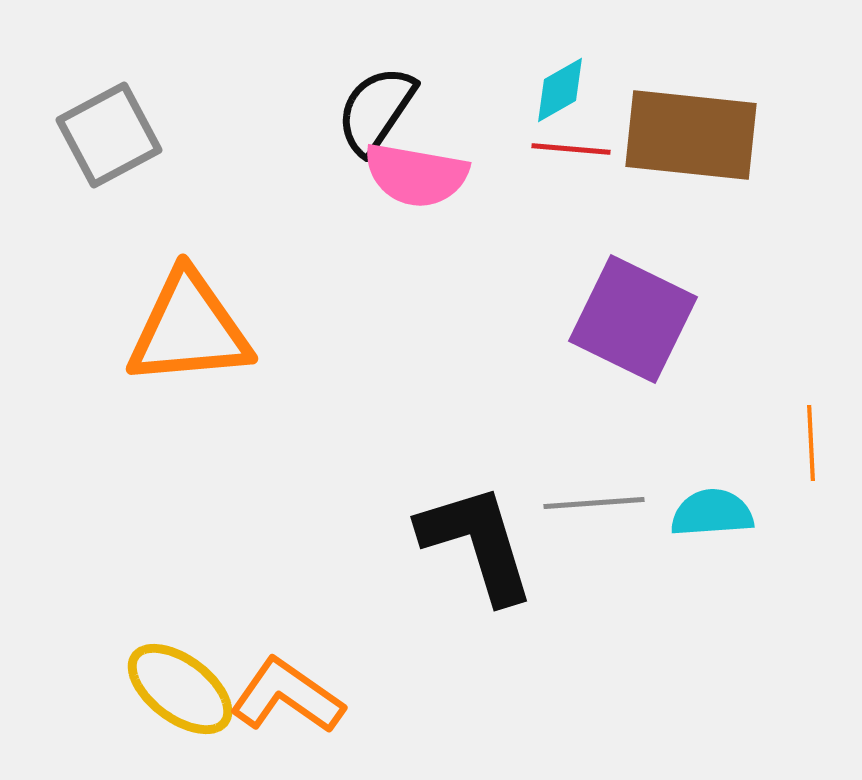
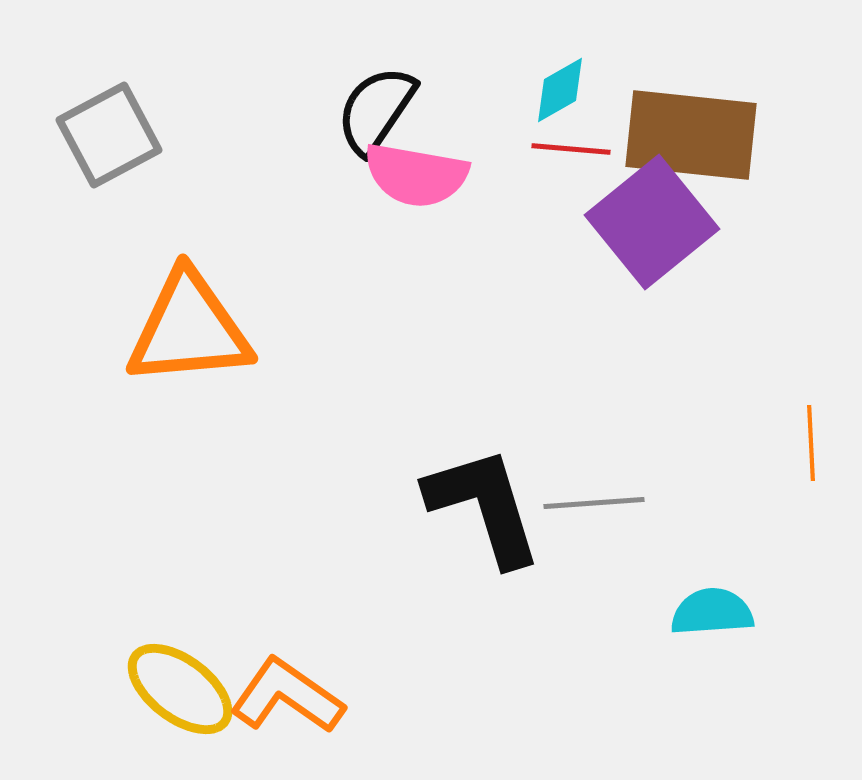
purple square: moved 19 px right, 97 px up; rotated 25 degrees clockwise
cyan semicircle: moved 99 px down
black L-shape: moved 7 px right, 37 px up
